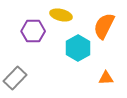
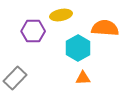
yellow ellipse: rotated 25 degrees counterclockwise
orange semicircle: moved 1 px right, 2 px down; rotated 68 degrees clockwise
orange triangle: moved 23 px left
